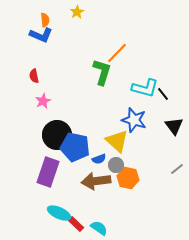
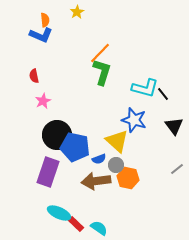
orange line: moved 17 px left
